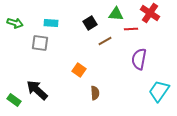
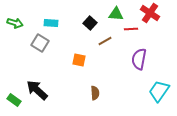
black square: rotated 16 degrees counterclockwise
gray square: rotated 24 degrees clockwise
orange square: moved 10 px up; rotated 24 degrees counterclockwise
